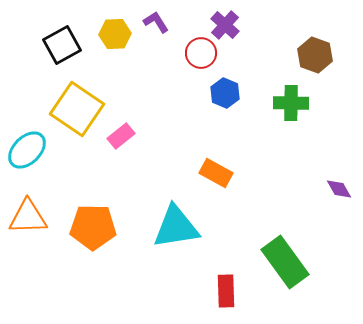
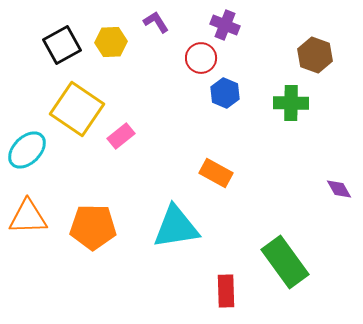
purple cross: rotated 20 degrees counterclockwise
yellow hexagon: moved 4 px left, 8 px down
red circle: moved 5 px down
